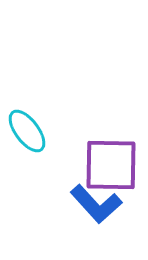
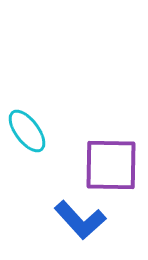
blue L-shape: moved 16 px left, 16 px down
